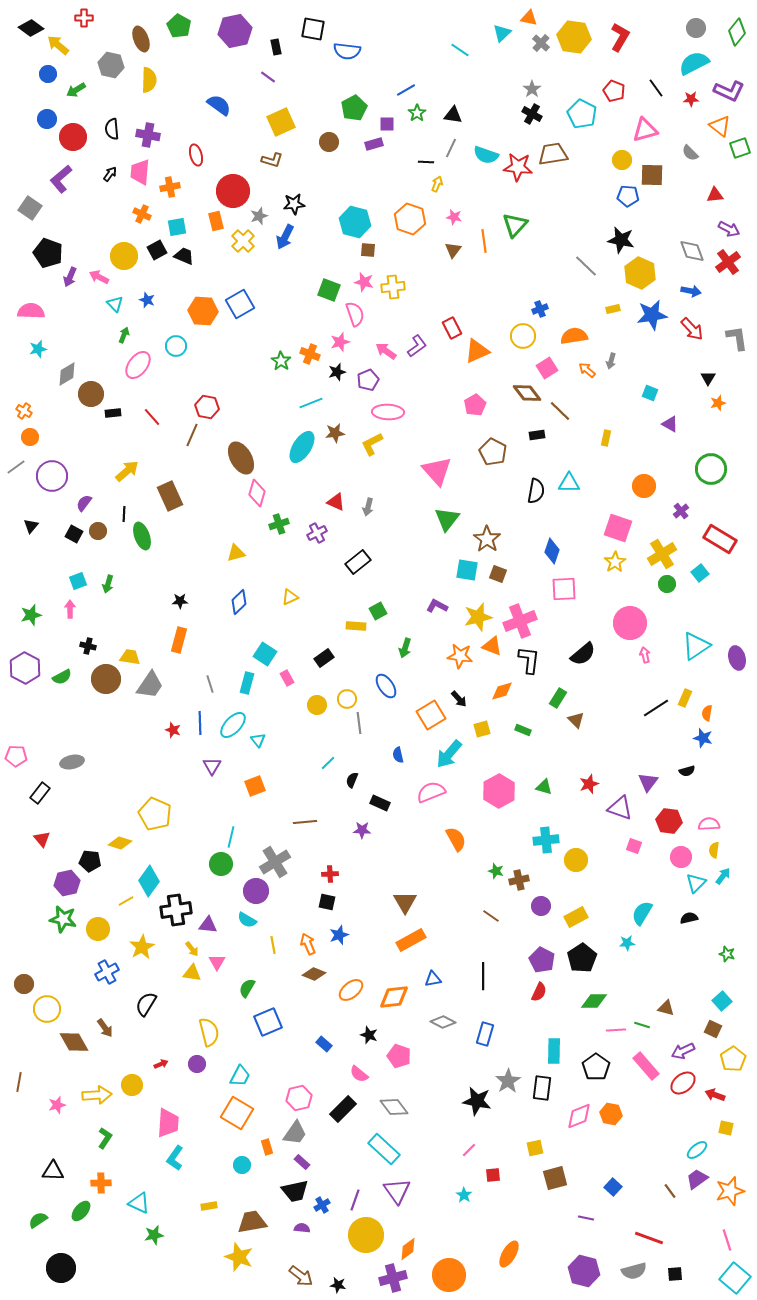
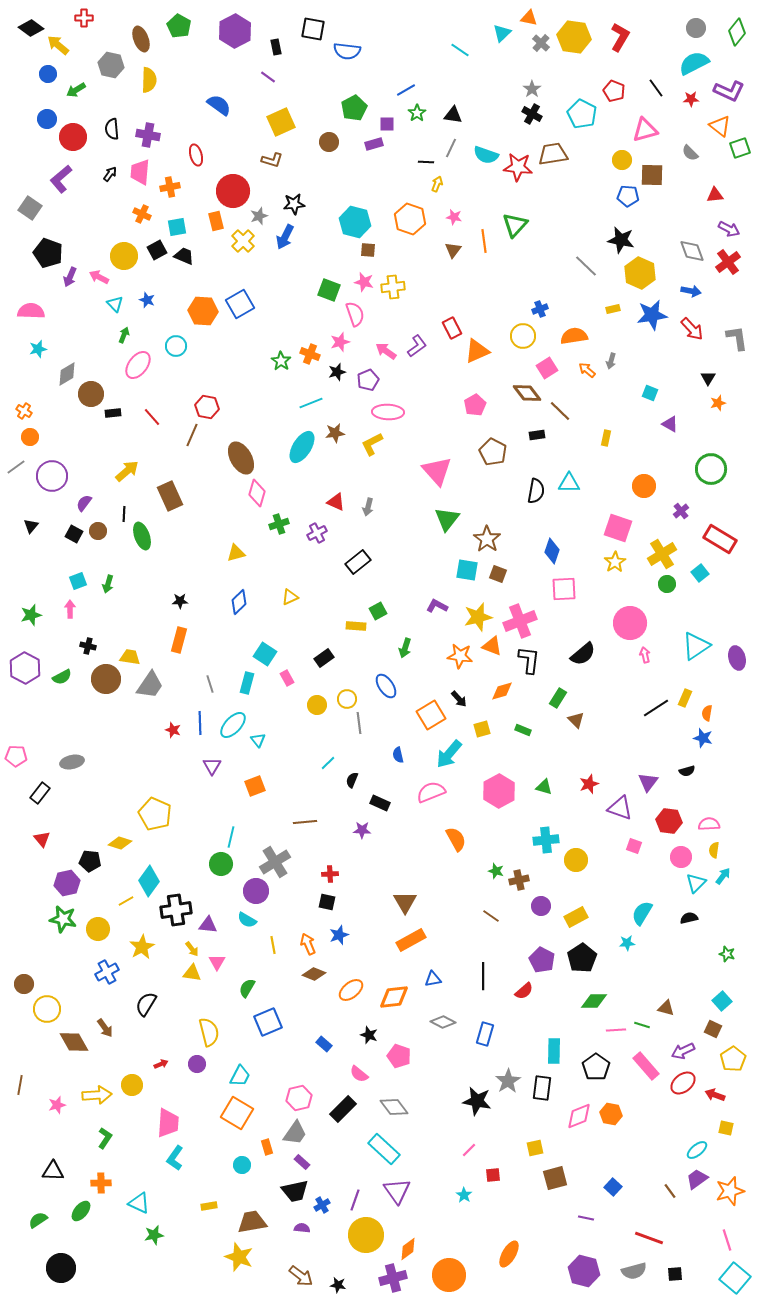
purple hexagon at (235, 31): rotated 16 degrees counterclockwise
red semicircle at (539, 992): moved 15 px left, 1 px up; rotated 24 degrees clockwise
brown line at (19, 1082): moved 1 px right, 3 px down
